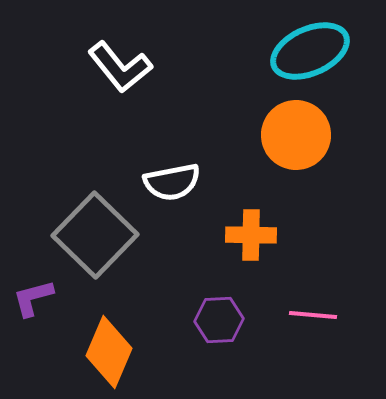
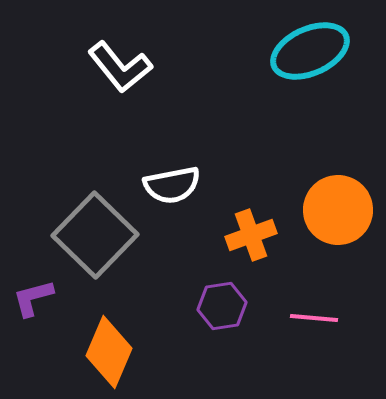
orange circle: moved 42 px right, 75 px down
white semicircle: moved 3 px down
orange cross: rotated 21 degrees counterclockwise
pink line: moved 1 px right, 3 px down
purple hexagon: moved 3 px right, 14 px up; rotated 6 degrees counterclockwise
